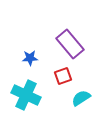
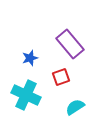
blue star: rotated 14 degrees counterclockwise
red square: moved 2 px left, 1 px down
cyan semicircle: moved 6 px left, 9 px down
